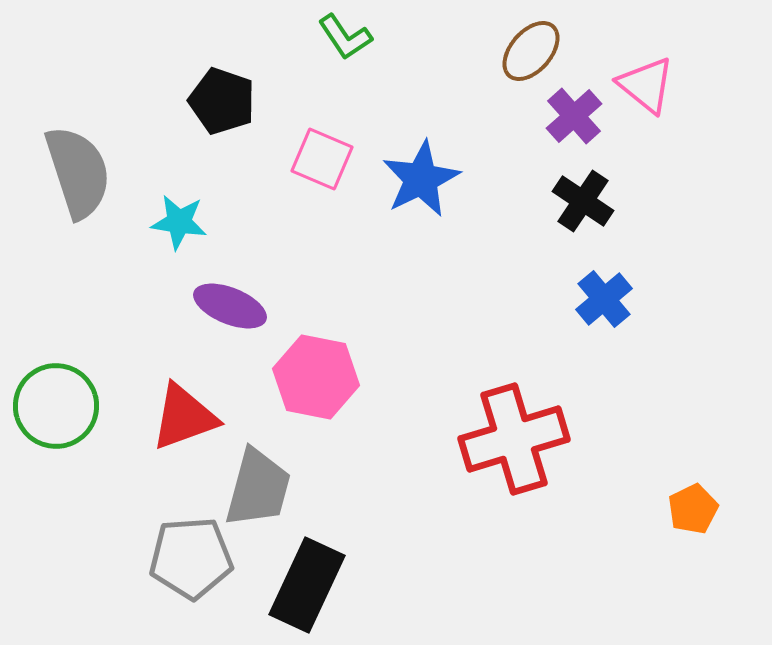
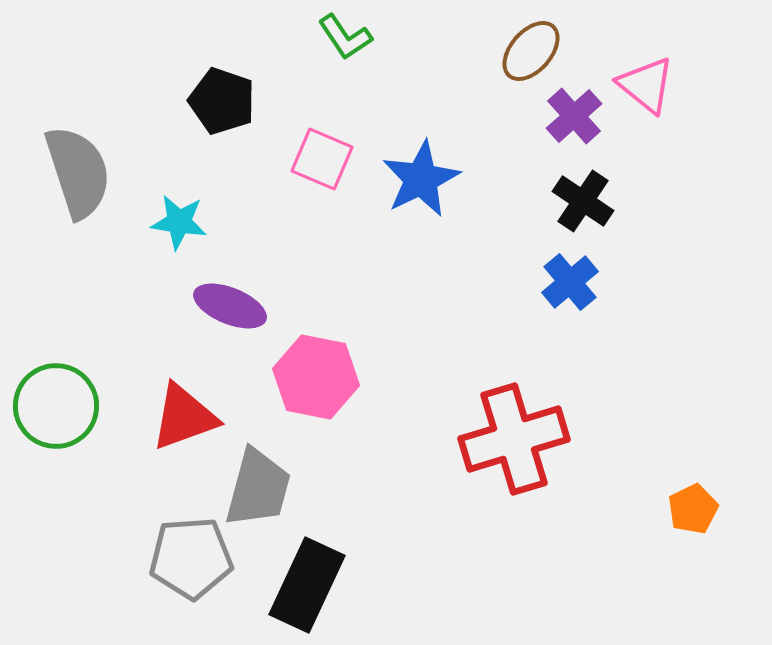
blue cross: moved 34 px left, 17 px up
